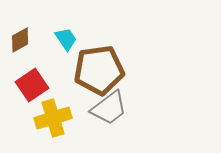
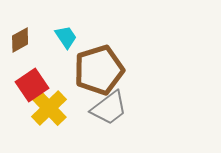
cyan trapezoid: moved 2 px up
brown pentagon: rotated 9 degrees counterclockwise
yellow cross: moved 4 px left, 10 px up; rotated 27 degrees counterclockwise
